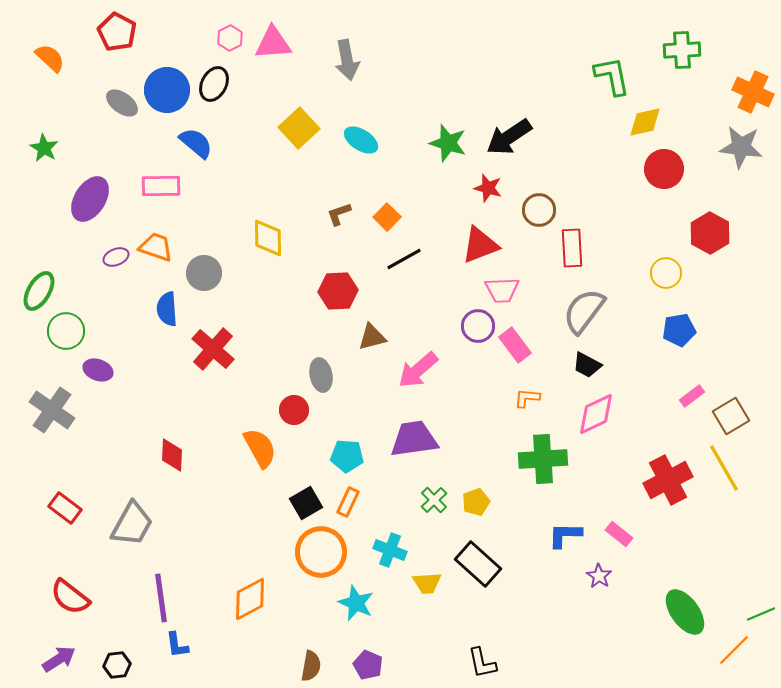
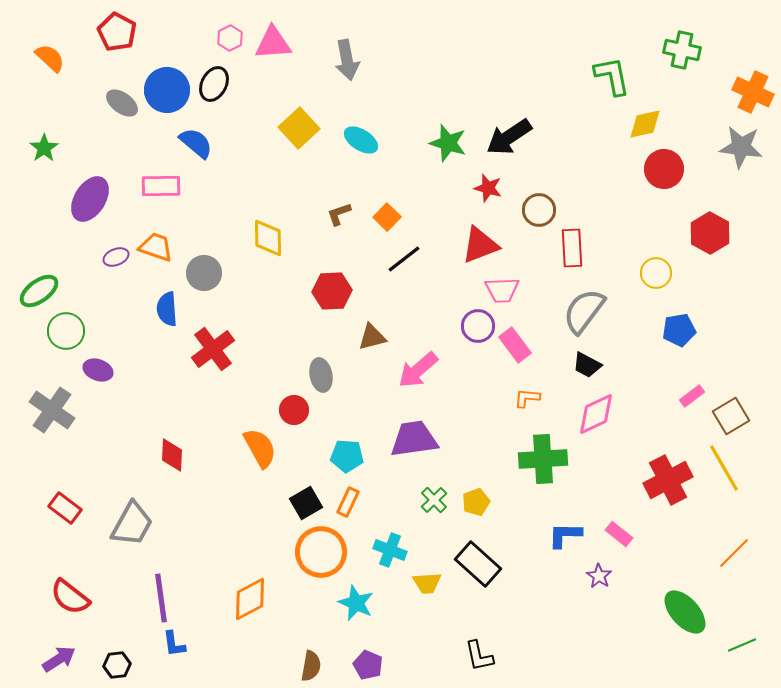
green cross at (682, 50): rotated 15 degrees clockwise
yellow diamond at (645, 122): moved 2 px down
green star at (44, 148): rotated 8 degrees clockwise
black line at (404, 259): rotated 9 degrees counterclockwise
yellow circle at (666, 273): moved 10 px left
green ellipse at (39, 291): rotated 24 degrees clockwise
red hexagon at (338, 291): moved 6 px left
red cross at (213, 349): rotated 12 degrees clockwise
green ellipse at (685, 612): rotated 6 degrees counterclockwise
green line at (761, 614): moved 19 px left, 31 px down
blue L-shape at (177, 645): moved 3 px left, 1 px up
orange line at (734, 650): moved 97 px up
black L-shape at (482, 663): moved 3 px left, 7 px up
